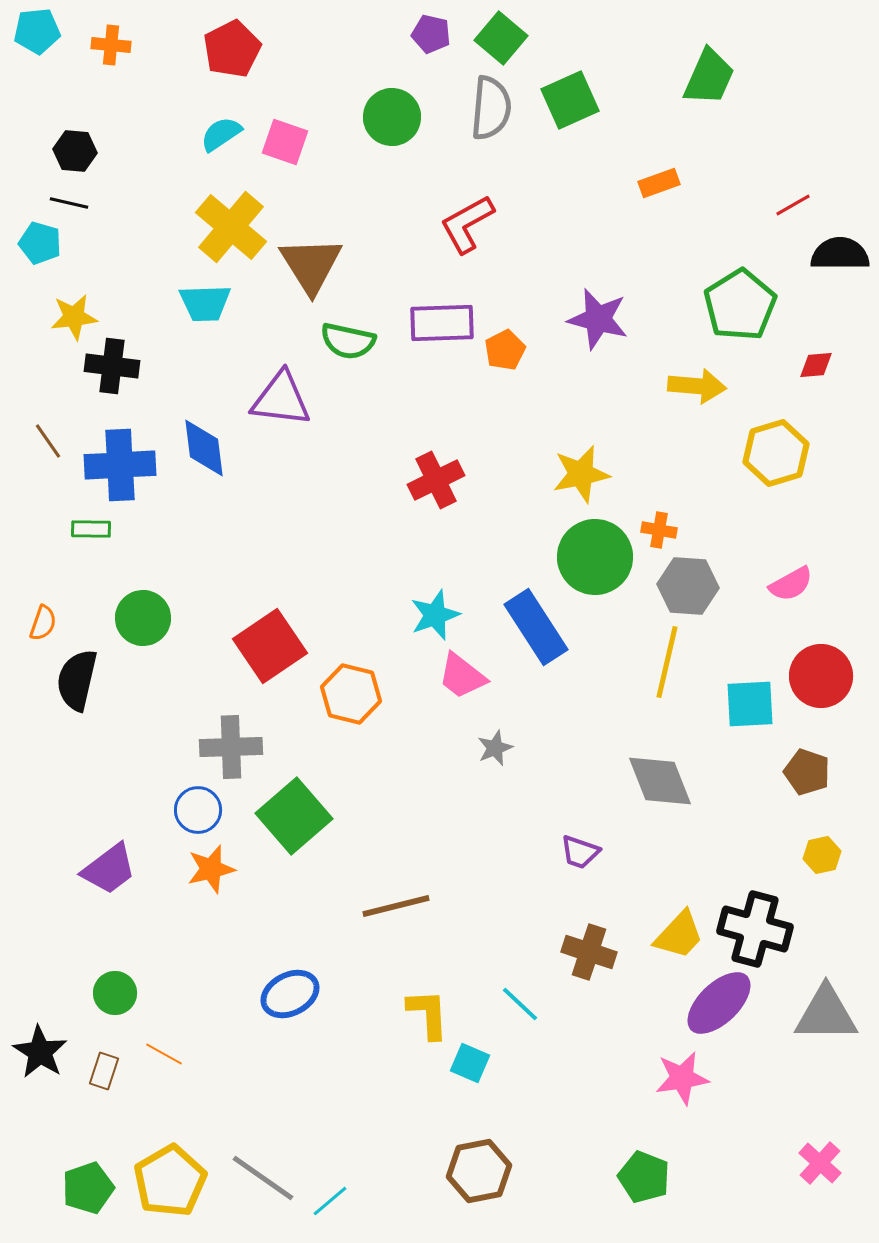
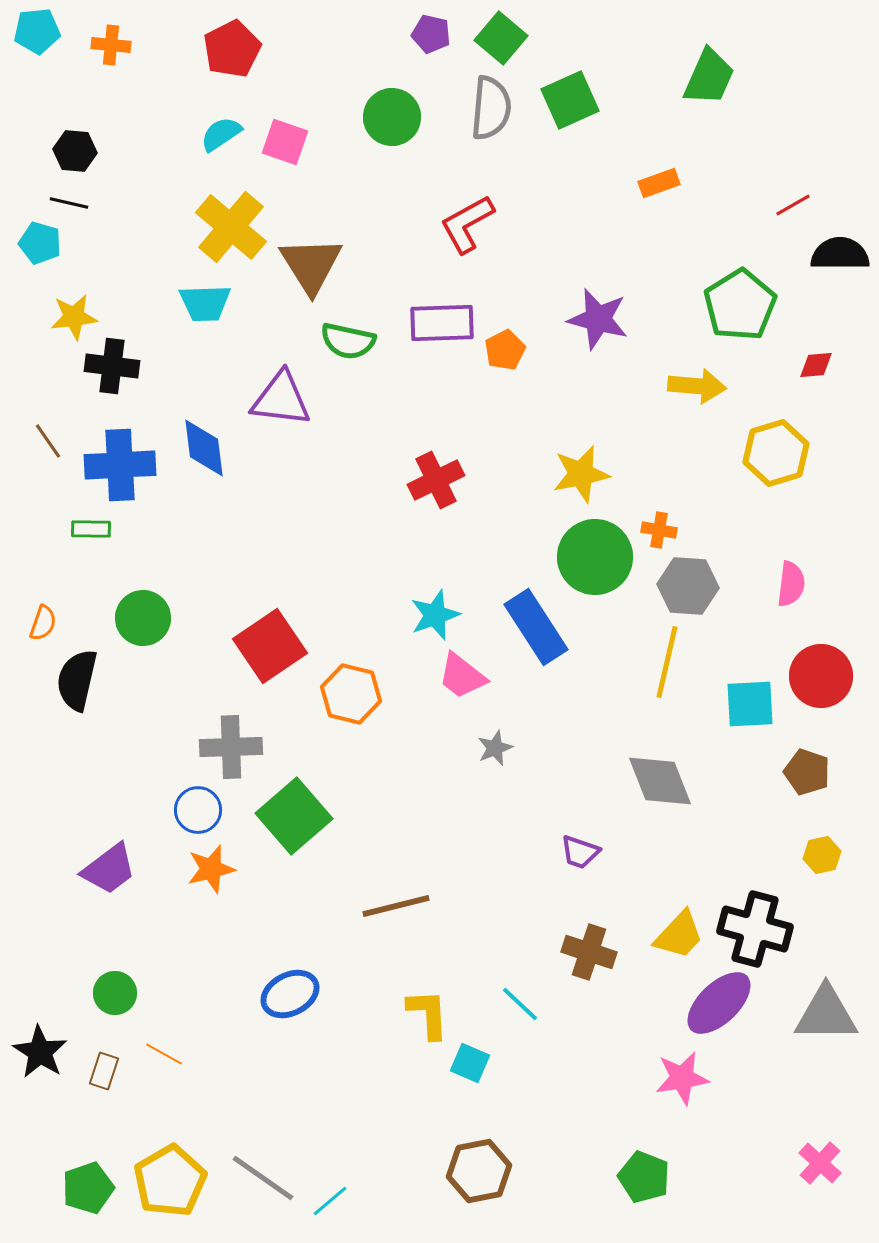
pink semicircle at (791, 584): rotated 54 degrees counterclockwise
